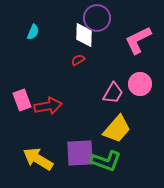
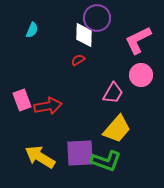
cyan semicircle: moved 1 px left, 2 px up
pink circle: moved 1 px right, 9 px up
yellow arrow: moved 2 px right, 2 px up
